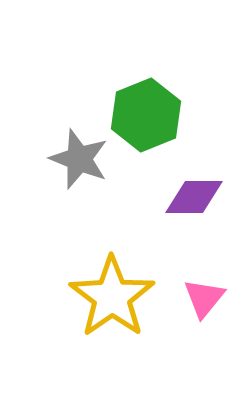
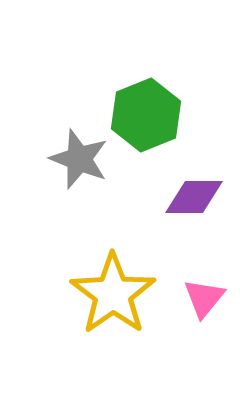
yellow star: moved 1 px right, 3 px up
